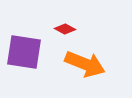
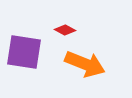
red diamond: moved 1 px down
